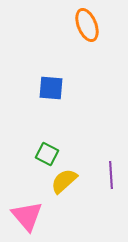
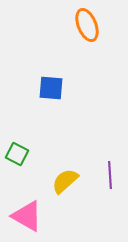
green square: moved 30 px left
purple line: moved 1 px left
yellow semicircle: moved 1 px right
pink triangle: rotated 20 degrees counterclockwise
